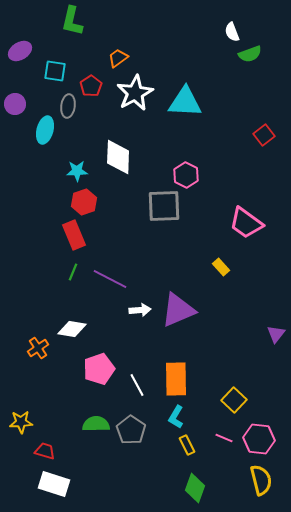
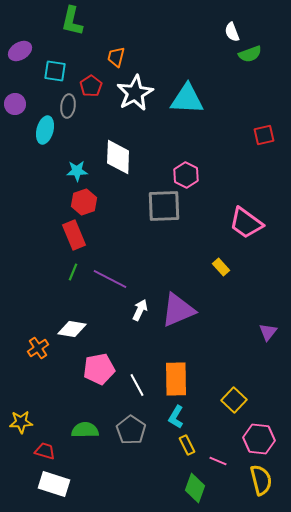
orange trapezoid at (118, 58): moved 2 px left, 1 px up; rotated 40 degrees counterclockwise
cyan triangle at (185, 102): moved 2 px right, 3 px up
red square at (264, 135): rotated 25 degrees clockwise
white arrow at (140, 310): rotated 60 degrees counterclockwise
purple triangle at (276, 334): moved 8 px left, 2 px up
pink pentagon at (99, 369): rotated 8 degrees clockwise
green semicircle at (96, 424): moved 11 px left, 6 px down
pink line at (224, 438): moved 6 px left, 23 px down
